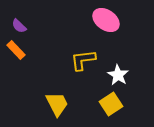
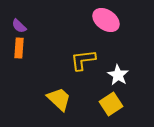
orange rectangle: moved 3 px right, 2 px up; rotated 48 degrees clockwise
yellow trapezoid: moved 2 px right, 5 px up; rotated 20 degrees counterclockwise
